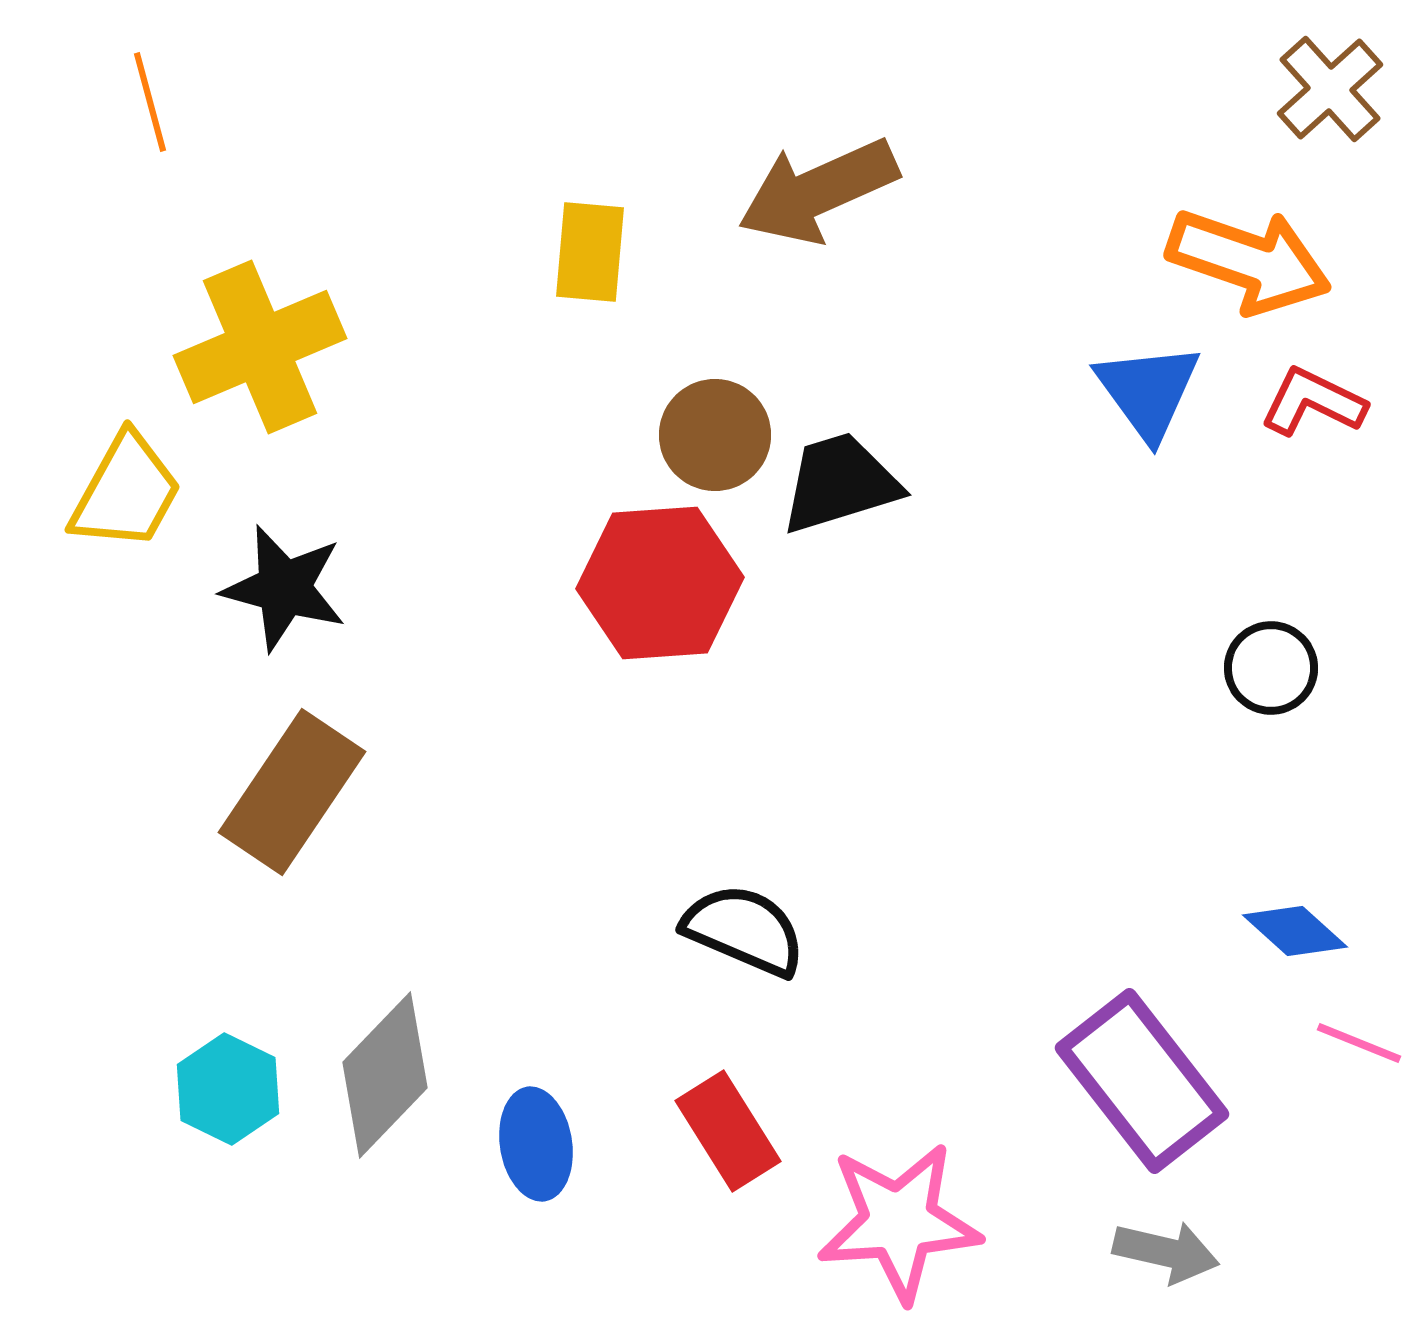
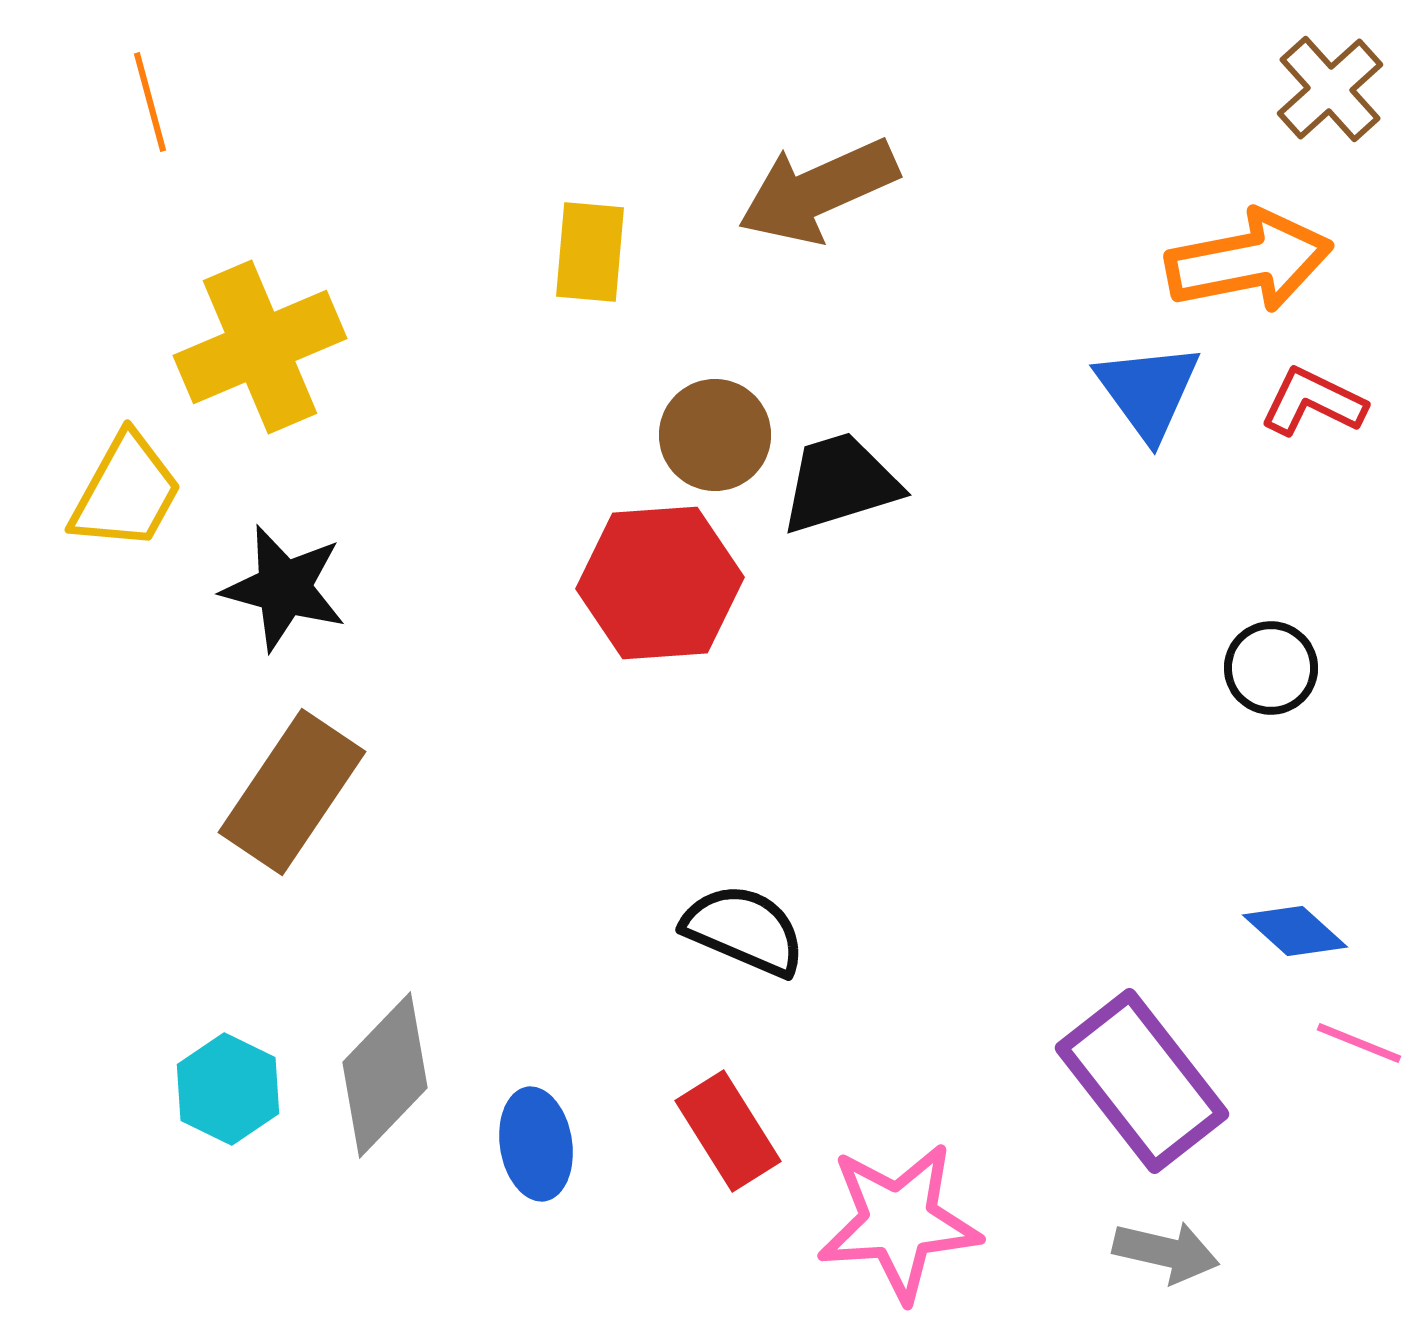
orange arrow: rotated 30 degrees counterclockwise
